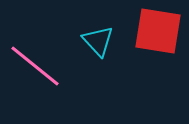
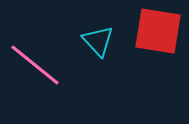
pink line: moved 1 px up
